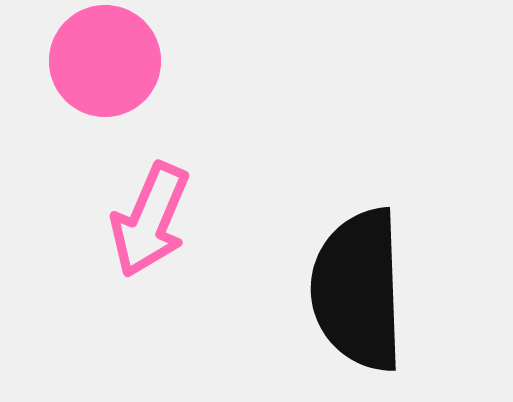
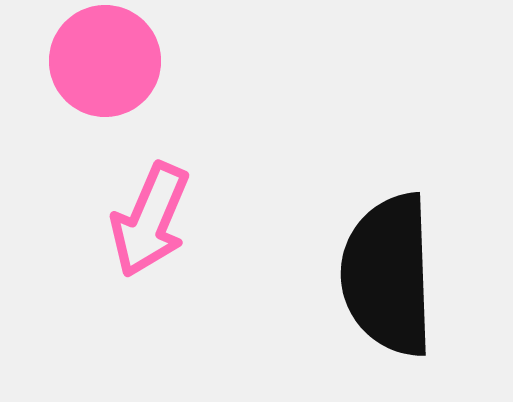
black semicircle: moved 30 px right, 15 px up
